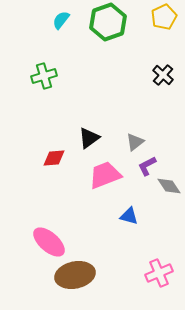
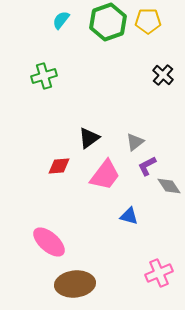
yellow pentagon: moved 16 px left, 4 px down; rotated 25 degrees clockwise
red diamond: moved 5 px right, 8 px down
pink trapezoid: rotated 148 degrees clockwise
brown ellipse: moved 9 px down; rotated 6 degrees clockwise
